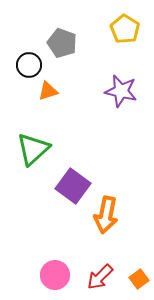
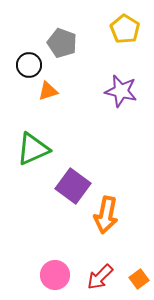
green triangle: rotated 18 degrees clockwise
